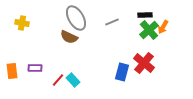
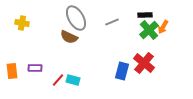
blue rectangle: moved 1 px up
cyan rectangle: rotated 32 degrees counterclockwise
